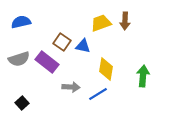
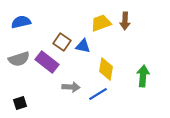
black square: moved 2 px left; rotated 24 degrees clockwise
